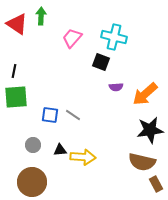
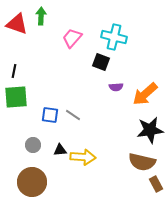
red triangle: rotated 15 degrees counterclockwise
